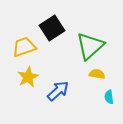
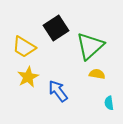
black square: moved 4 px right
yellow trapezoid: rotated 130 degrees counterclockwise
blue arrow: rotated 85 degrees counterclockwise
cyan semicircle: moved 6 px down
